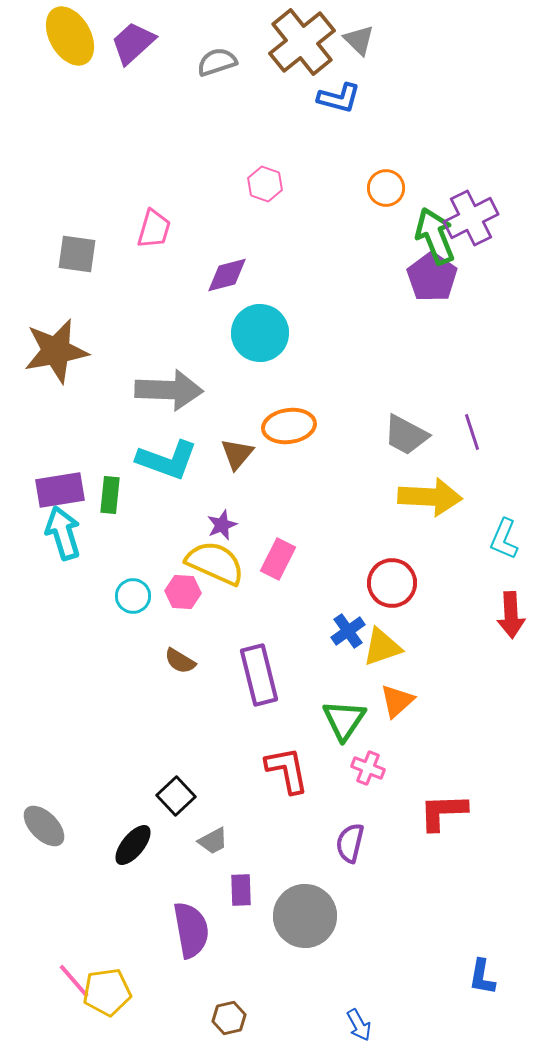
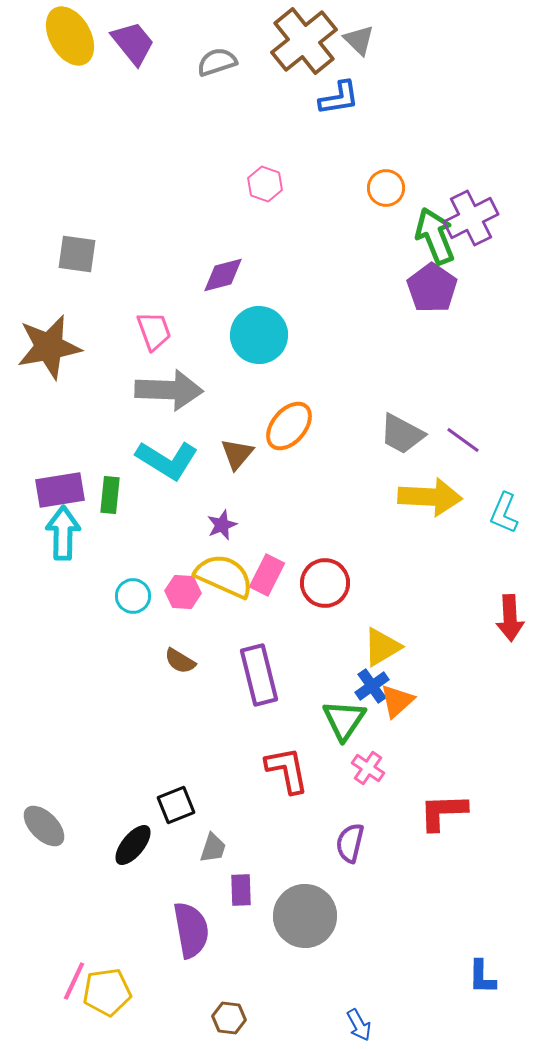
brown cross at (302, 42): moved 2 px right, 1 px up
purple trapezoid at (133, 43): rotated 93 degrees clockwise
blue L-shape at (339, 98): rotated 24 degrees counterclockwise
pink trapezoid at (154, 229): moved 102 px down; rotated 36 degrees counterclockwise
purple diamond at (227, 275): moved 4 px left
purple pentagon at (432, 277): moved 11 px down
cyan circle at (260, 333): moved 1 px left, 2 px down
brown star at (56, 351): moved 7 px left, 4 px up
orange ellipse at (289, 426): rotated 42 degrees counterclockwise
purple line at (472, 432): moved 9 px left, 8 px down; rotated 36 degrees counterclockwise
gray trapezoid at (406, 435): moved 4 px left, 1 px up
cyan L-shape at (167, 460): rotated 12 degrees clockwise
cyan arrow at (63, 533): rotated 18 degrees clockwise
cyan L-shape at (504, 539): moved 26 px up
pink rectangle at (278, 559): moved 11 px left, 16 px down
yellow semicircle at (215, 563): moved 9 px right, 13 px down
red circle at (392, 583): moved 67 px left
red arrow at (511, 615): moved 1 px left, 3 px down
blue cross at (348, 631): moved 24 px right, 55 px down
yellow triangle at (382, 647): rotated 12 degrees counterclockwise
pink cross at (368, 768): rotated 12 degrees clockwise
black square at (176, 796): moved 9 px down; rotated 21 degrees clockwise
gray trapezoid at (213, 841): moved 7 px down; rotated 44 degrees counterclockwise
blue L-shape at (482, 977): rotated 9 degrees counterclockwise
pink line at (74, 981): rotated 66 degrees clockwise
brown hexagon at (229, 1018): rotated 20 degrees clockwise
